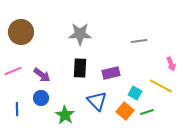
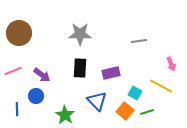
brown circle: moved 2 px left, 1 px down
blue circle: moved 5 px left, 2 px up
